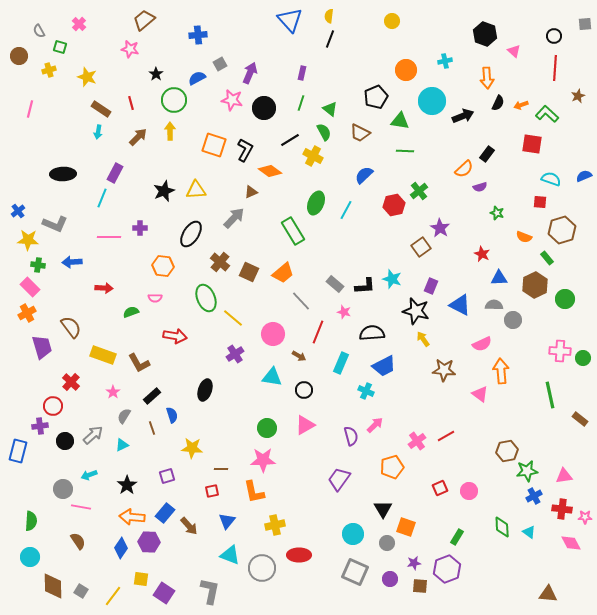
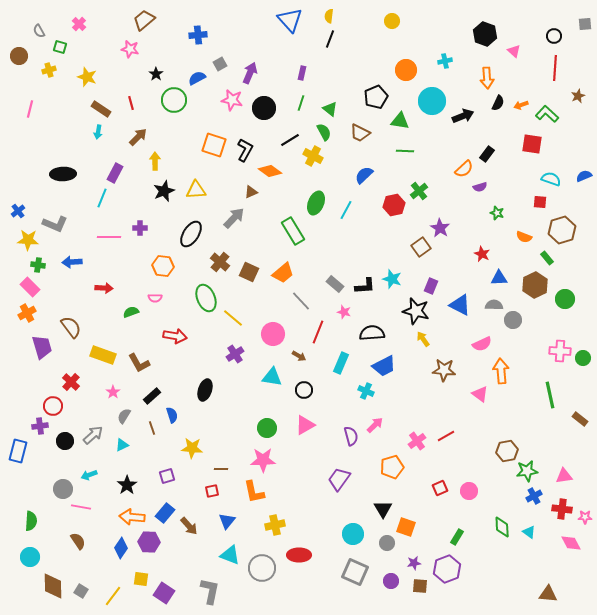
yellow arrow at (170, 131): moved 15 px left, 30 px down
purple circle at (390, 579): moved 1 px right, 2 px down
